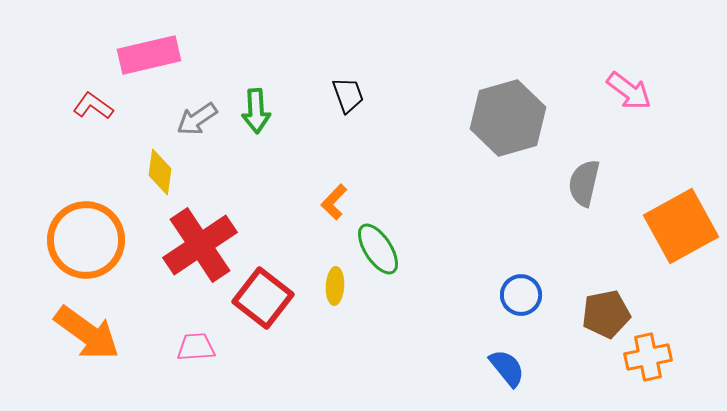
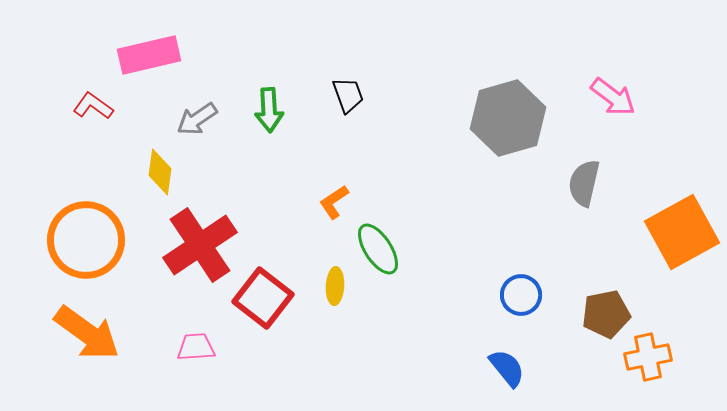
pink arrow: moved 16 px left, 6 px down
green arrow: moved 13 px right, 1 px up
orange L-shape: rotated 12 degrees clockwise
orange square: moved 1 px right, 6 px down
